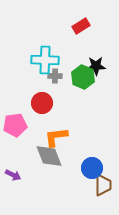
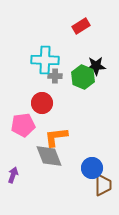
pink pentagon: moved 8 px right
purple arrow: rotated 98 degrees counterclockwise
